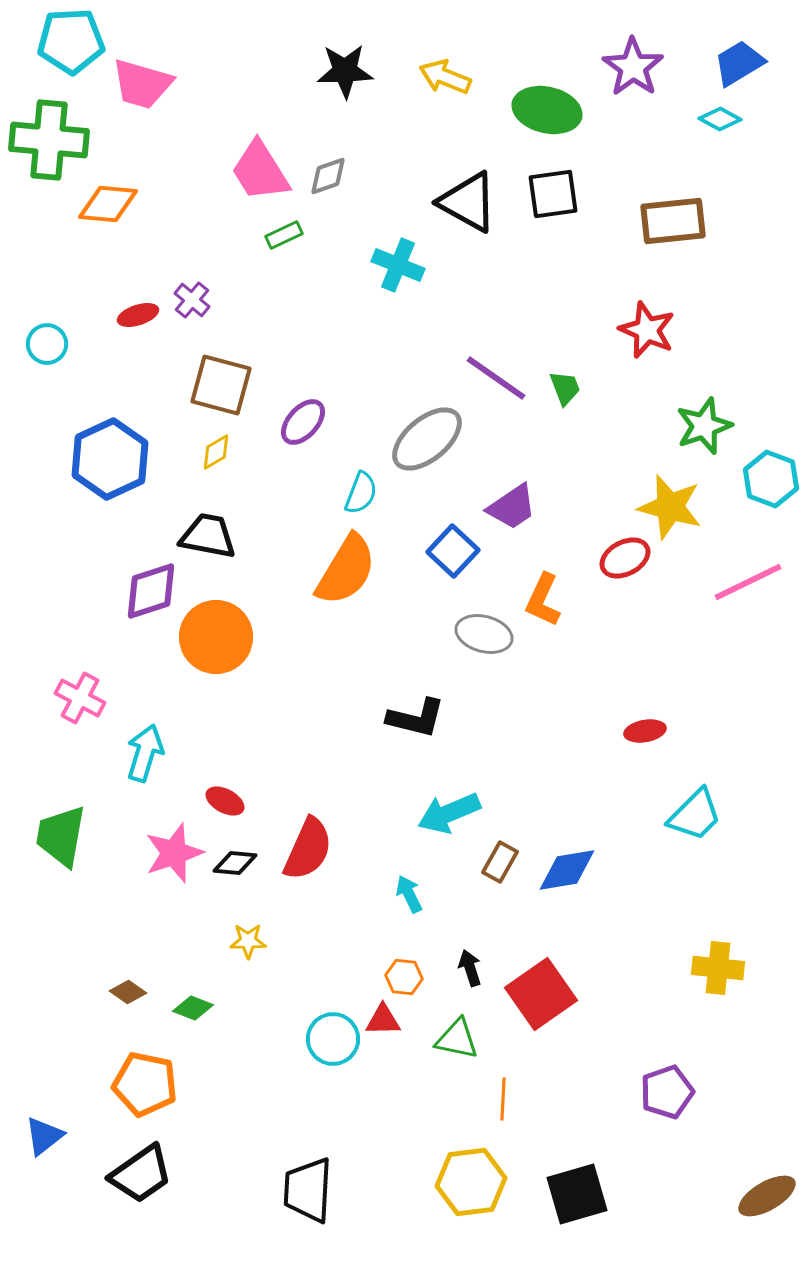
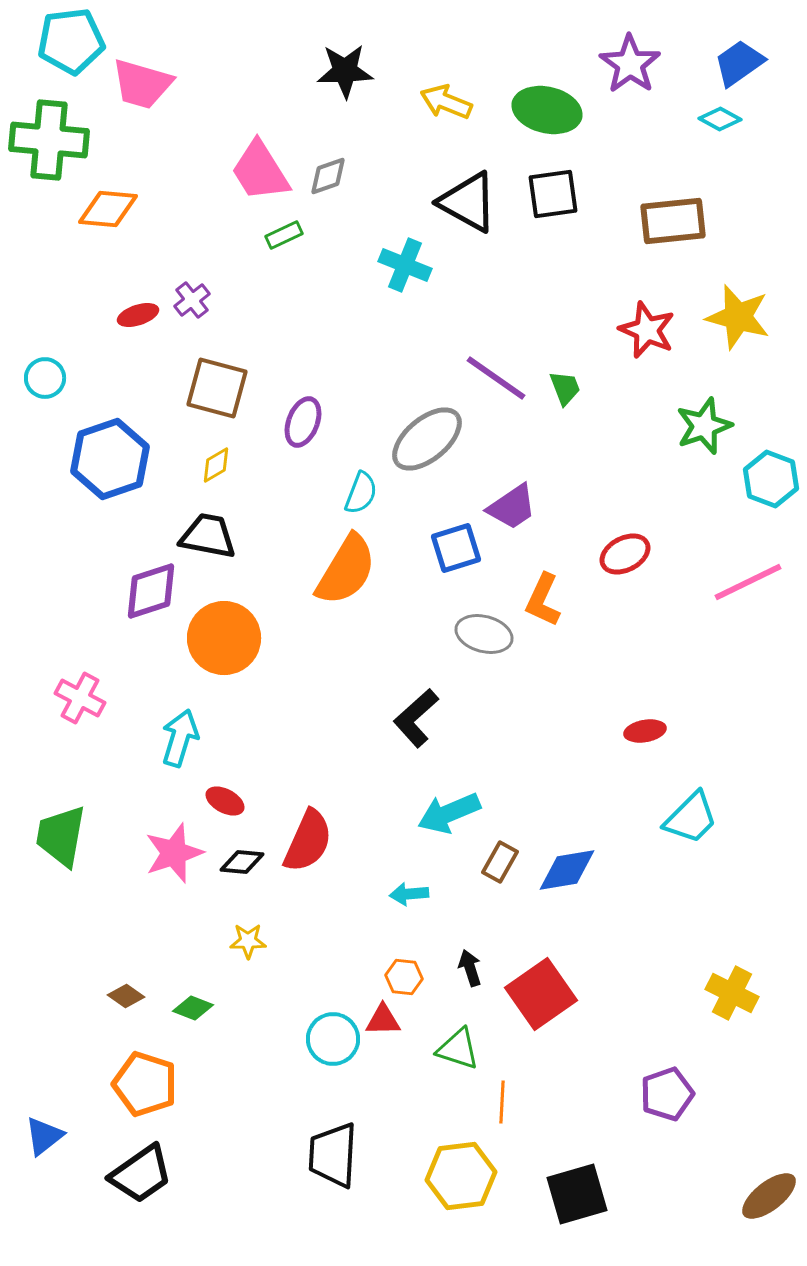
cyan pentagon at (71, 41): rotated 4 degrees counterclockwise
blue trapezoid at (739, 63): rotated 4 degrees counterclockwise
purple star at (633, 67): moved 3 px left, 3 px up
yellow arrow at (445, 77): moved 1 px right, 25 px down
orange diamond at (108, 204): moved 5 px down
cyan cross at (398, 265): moved 7 px right
purple cross at (192, 300): rotated 12 degrees clockwise
cyan circle at (47, 344): moved 2 px left, 34 px down
brown square at (221, 385): moved 4 px left, 3 px down
purple ellipse at (303, 422): rotated 21 degrees counterclockwise
yellow diamond at (216, 452): moved 13 px down
blue hexagon at (110, 459): rotated 6 degrees clockwise
yellow star at (670, 507): moved 68 px right, 190 px up
blue square at (453, 551): moved 3 px right, 3 px up; rotated 30 degrees clockwise
red ellipse at (625, 558): moved 4 px up
orange circle at (216, 637): moved 8 px right, 1 px down
black L-shape at (416, 718): rotated 124 degrees clockwise
cyan arrow at (145, 753): moved 35 px right, 15 px up
cyan trapezoid at (695, 815): moved 4 px left, 3 px down
red semicircle at (308, 849): moved 8 px up
black diamond at (235, 863): moved 7 px right, 1 px up
cyan arrow at (409, 894): rotated 69 degrees counterclockwise
yellow cross at (718, 968): moved 14 px right, 25 px down; rotated 21 degrees clockwise
brown diamond at (128, 992): moved 2 px left, 4 px down
green triangle at (457, 1039): moved 1 px right, 10 px down; rotated 6 degrees clockwise
orange pentagon at (145, 1084): rotated 6 degrees clockwise
purple pentagon at (667, 1092): moved 2 px down
orange line at (503, 1099): moved 1 px left, 3 px down
yellow hexagon at (471, 1182): moved 10 px left, 6 px up
black trapezoid at (308, 1190): moved 25 px right, 35 px up
brown ellipse at (767, 1196): moved 2 px right; rotated 8 degrees counterclockwise
